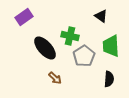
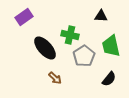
black triangle: rotated 32 degrees counterclockwise
green cross: moved 1 px up
green trapezoid: rotated 10 degrees counterclockwise
black semicircle: rotated 35 degrees clockwise
